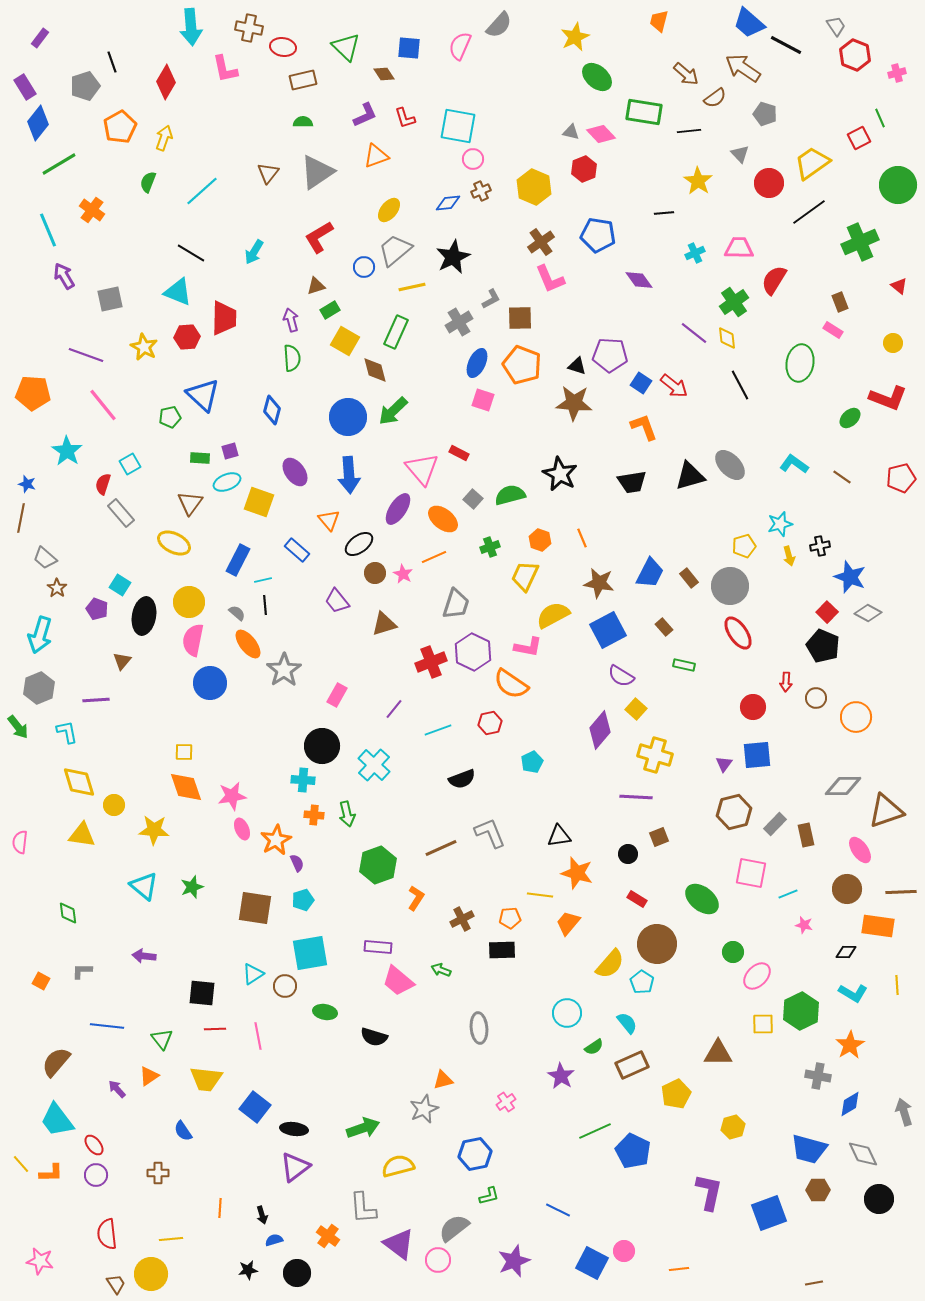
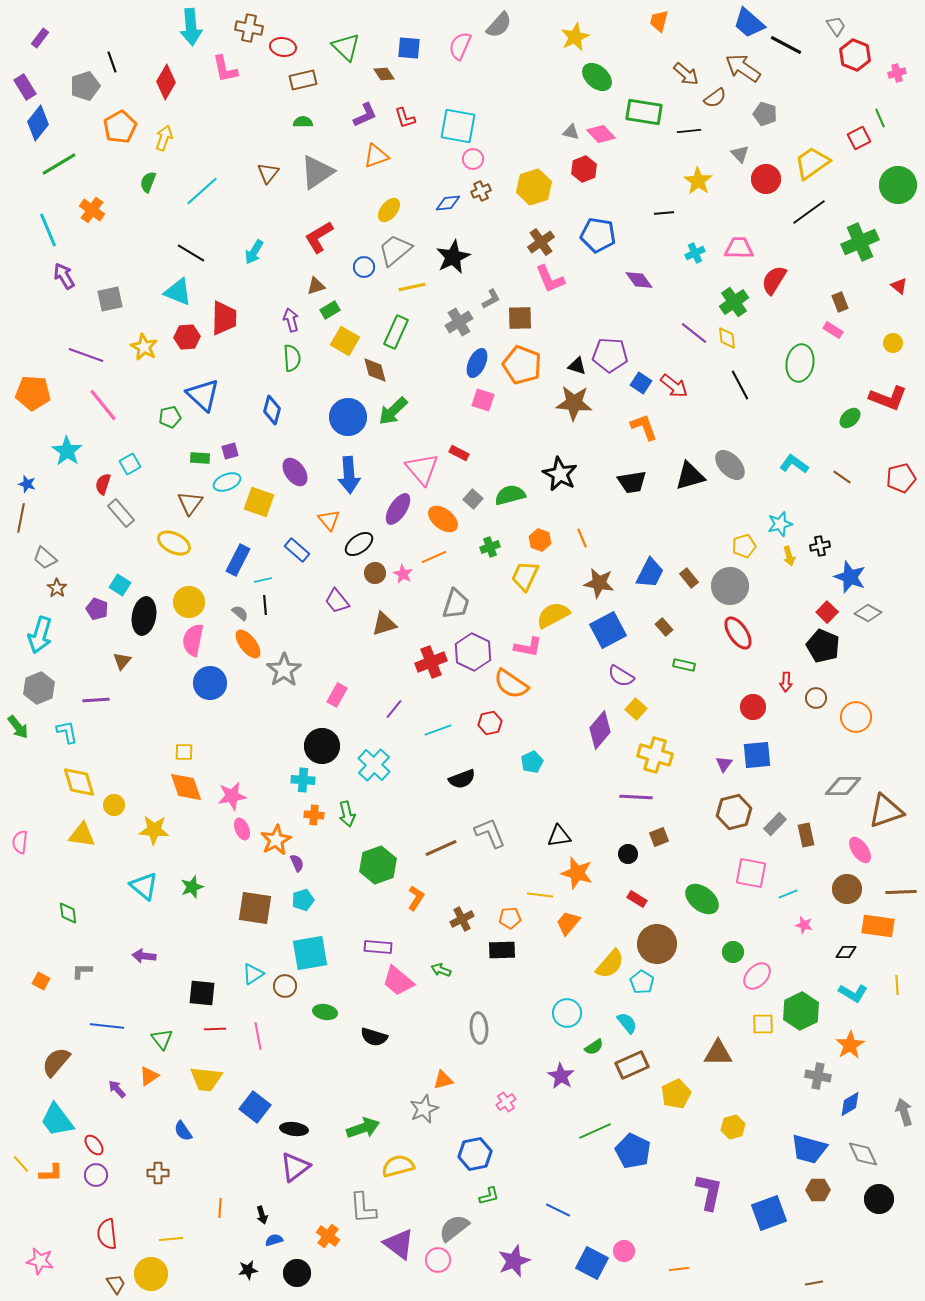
red circle at (769, 183): moved 3 px left, 4 px up
yellow hexagon at (534, 187): rotated 20 degrees clockwise
gray semicircle at (237, 613): moved 3 px right
